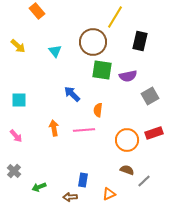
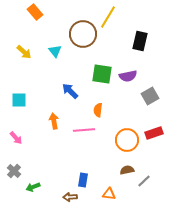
orange rectangle: moved 2 px left, 1 px down
yellow line: moved 7 px left
brown circle: moved 10 px left, 8 px up
yellow arrow: moved 6 px right, 6 px down
green square: moved 4 px down
blue arrow: moved 2 px left, 3 px up
orange arrow: moved 7 px up
pink arrow: moved 2 px down
brown semicircle: rotated 32 degrees counterclockwise
green arrow: moved 6 px left
orange triangle: rotated 32 degrees clockwise
